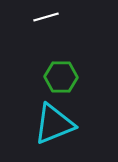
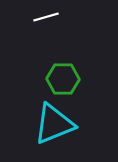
green hexagon: moved 2 px right, 2 px down
